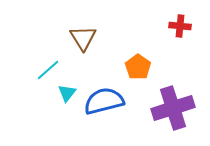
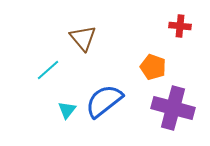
brown triangle: rotated 8 degrees counterclockwise
orange pentagon: moved 15 px right; rotated 15 degrees counterclockwise
cyan triangle: moved 17 px down
blue semicircle: rotated 24 degrees counterclockwise
purple cross: rotated 33 degrees clockwise
